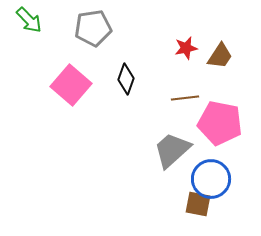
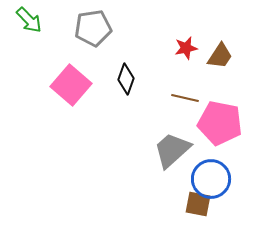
brown line: rotated 20 degrees clockwise
